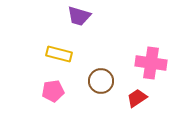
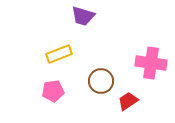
purple trapezoid: moved 4 px right
yellow rectangle: rotated 35 degrees counterclockwise
red trapezoid: moved 9 px left, 3 px down
